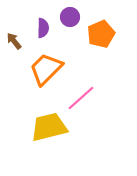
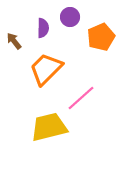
orange pentagon: moved 3 px down
